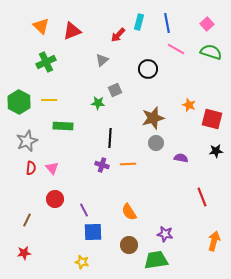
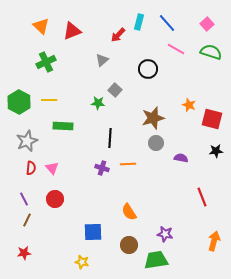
blue line: rotated 30 degrees counterclockwise
gray square: rotated 24 degrees counterclockwise
purple cross: moved 3 px down
purple line: moved 60 px left, 11 px up
